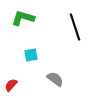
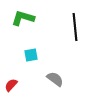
black line: rotated 12 degrees clockwise
